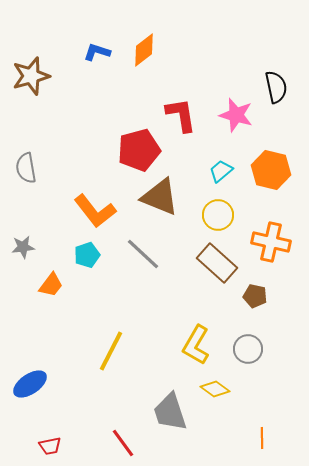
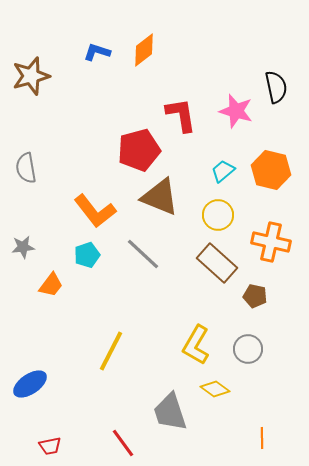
pink star: moved 4 px up
cyan trapezoid: moved 2 px right
